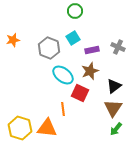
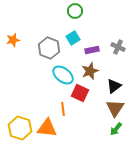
brown triangle: moved 2 px right
